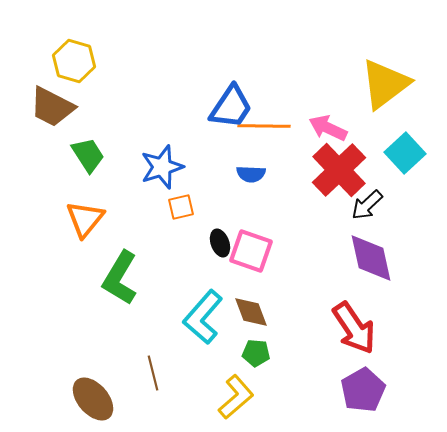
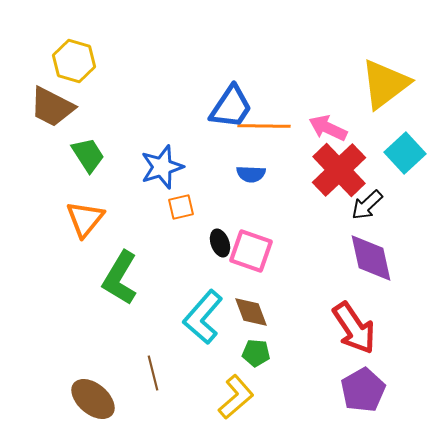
brown ellipse: rotated 9 degrees counterclockwise
